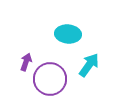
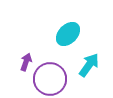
cyan ellipse: rotated 50 degrees counterclockwise
